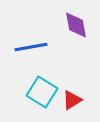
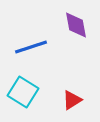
blue line: rotated 8 degrees counterclockwise
cyan square: moved 19 px left
